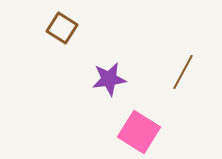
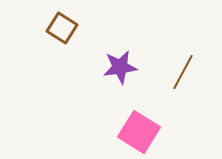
purple star: moved 11 px right, 12 px up
